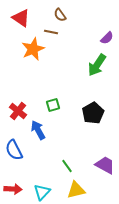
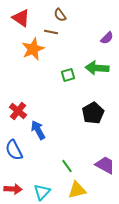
green arrow: moved 3 px down; rotated 60 degrees clockwise
green square: moved 15 px right, 30 px up
yellow triangle: moved 1 px right
